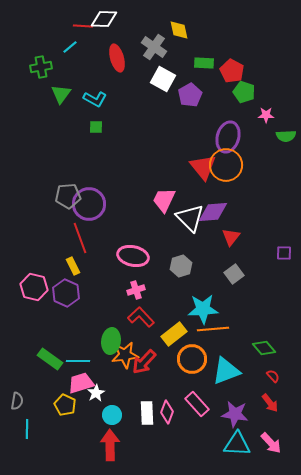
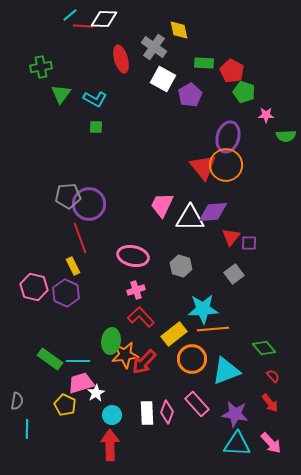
cyan line at (70, 47): moved 32 px up
red ellipse at (117, 58): moved 4 px right, 1 px down
pink trapezoid at (164, 200): moved 2 px left, 5 px down
white triangle at (190, 218): rotated 44 degrees counterclockwise
purple square at (284, 253): moved 35 px left, 10 px up
gray hexagon at (181, 266): rotated 25 degrees counterclockwise
